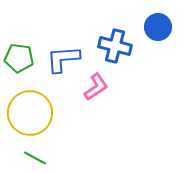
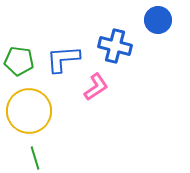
blue circle: moved 7 px up
green pentagon: moved 3 px down
yellow circle: moved 1 px left, 2 px up
green line: rotated 45 degrees clockwise
